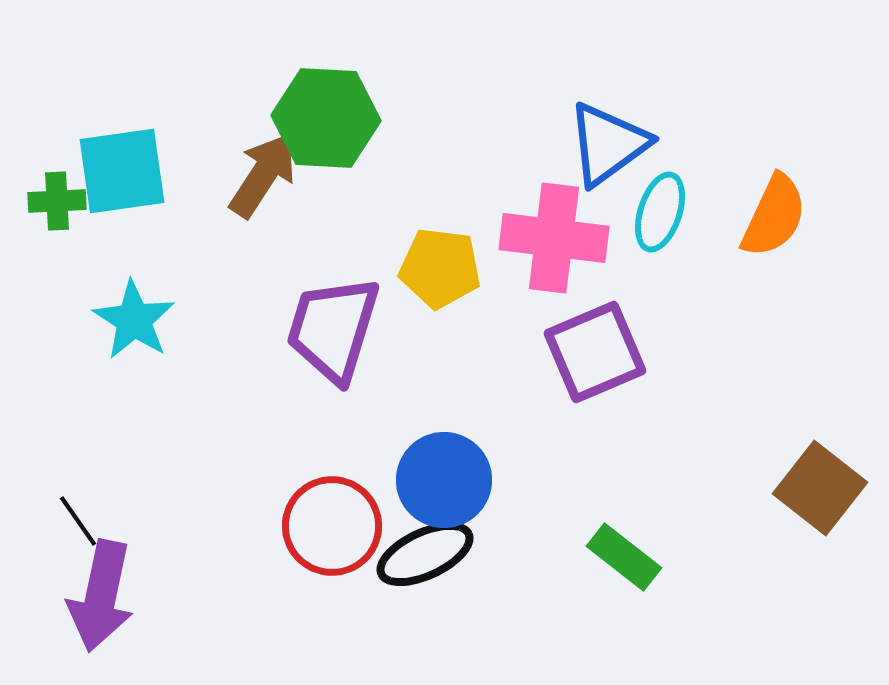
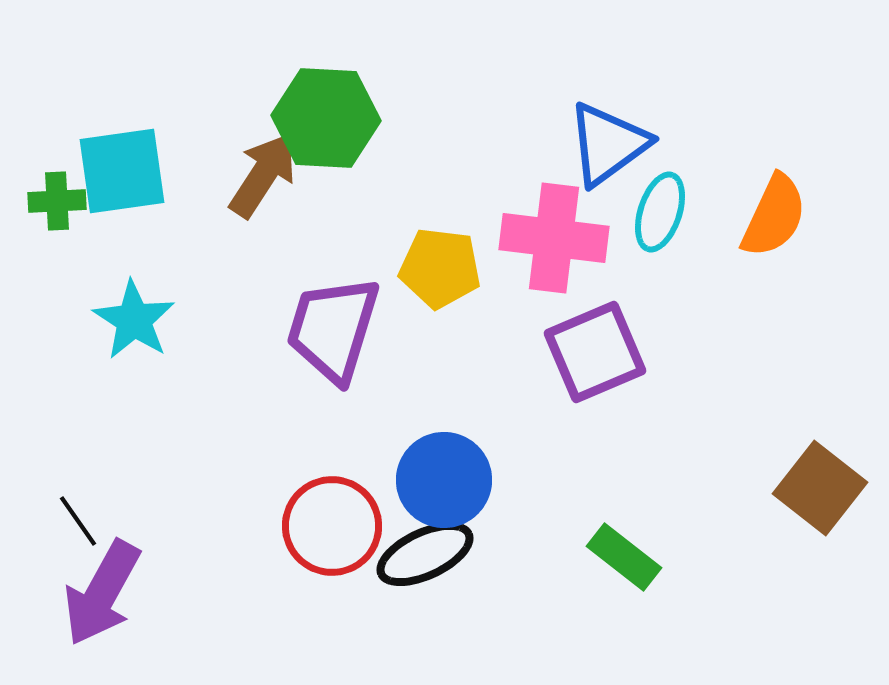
purple arrow: moved 1 px right, 3 px up; rotated 17 degrees clockwise
